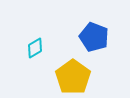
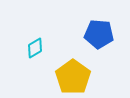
blue pentagon: moved 5 px right, 3 px up; rotated 16 degrees counterclockwise
